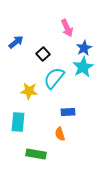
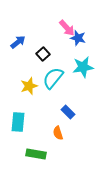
pink arrow: rotated 18 degrees counterclockwise
blue arrow: moved 2 px right
blue star: moved 6 px left, 10 px up; rotated 28 degrees counterclockwise
cyan star: rotated 20 degrees clockwise
cyan semicircle: moved 1 px left
yellow star: moved 5 px up; rotated 24 degrees counterclockwise
blue rectangle: rotated 48 degrees clockwise
orange semicircle: moved 2 px left, 1 px up
